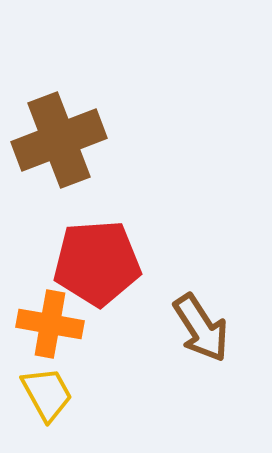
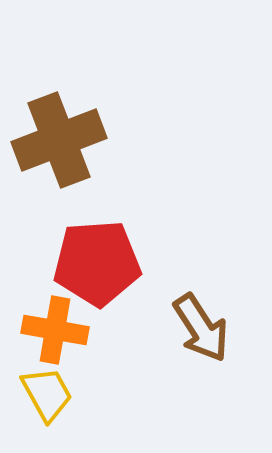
orange cross: moved 5 px right, 6 px down
